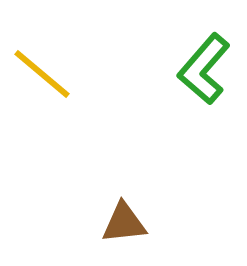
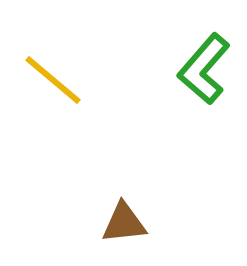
yellow line: moved 11 px right, 6 px down
